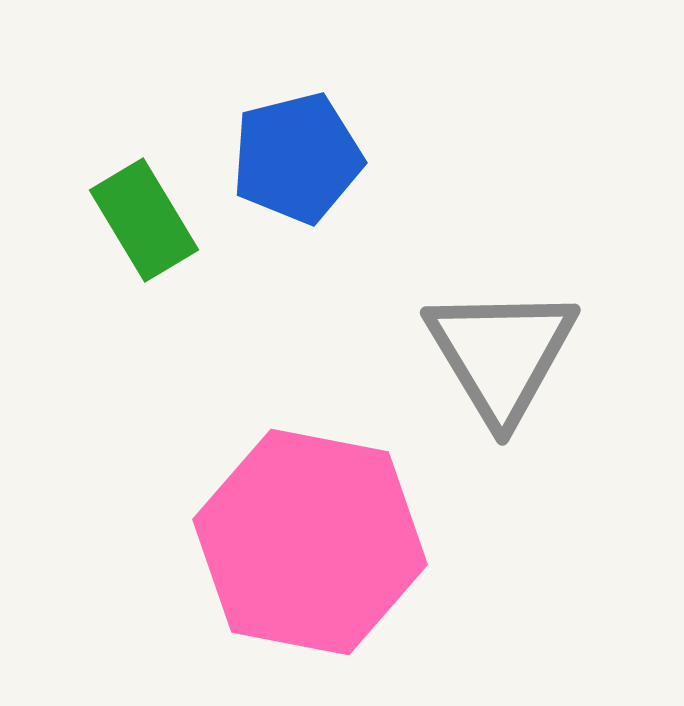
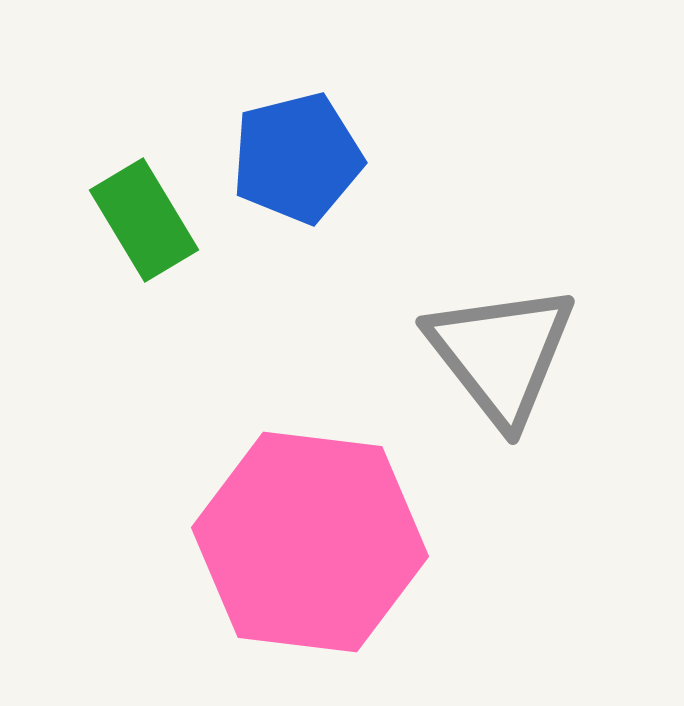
gray triangle: rotated 7 degrees counterclockwise
pink hexagon: rotated 4 degrees counterclockwise
